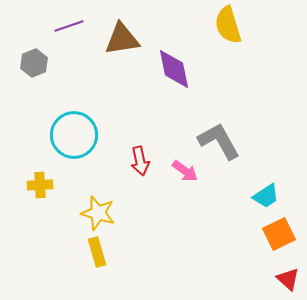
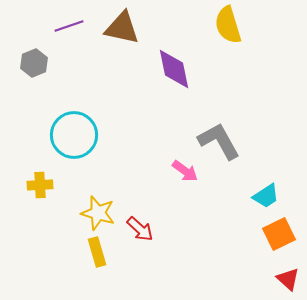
brown triangle: moved 11 px up; rotated 21 degrees clockwise
red arrow: moved 68 px down; rotated 36 degrees counterclockwise
